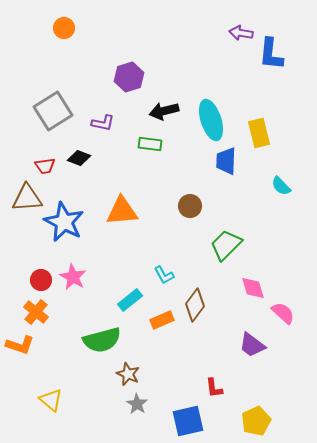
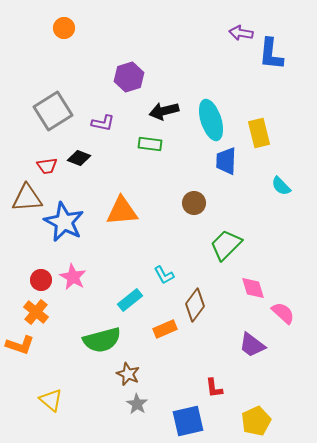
red trapezoid: moved 2 px right
brown circle: moved 4 px right, 3 px up
orange rectangle: moved 3 px right, 9 px down
